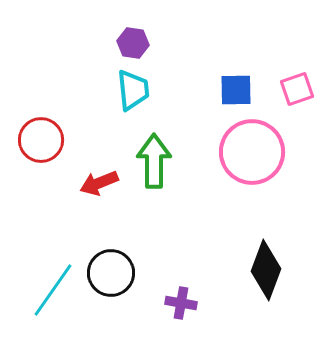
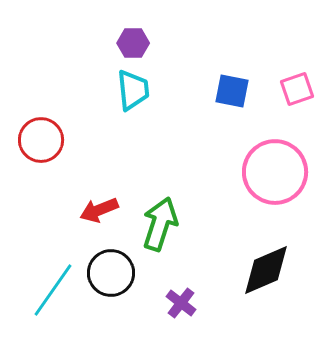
purple hexagon: rotated 8 degrees counterclockwise
blue square: moved 4 px left, 1 px down; rotated 12 degrees clockwise
pink circle: moved 23 px right, 20 px down
green arrow: moved 6 px right, 63 px down; rotated 18 degrees clockwise
red arrow: moved 27 px down
black diamond: rotated 46 degrees clockwise
purple cross: rotated 28 degrees clockwise
